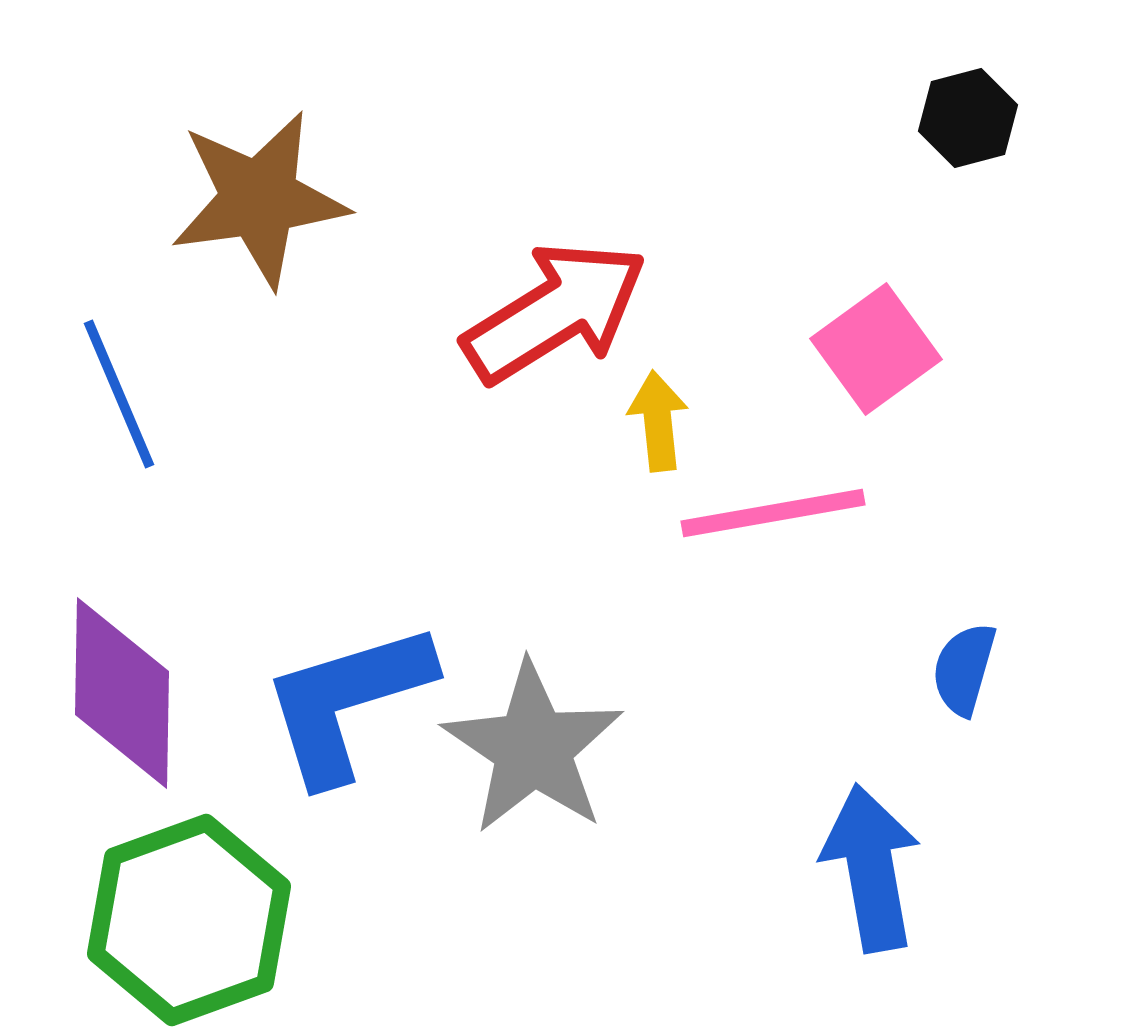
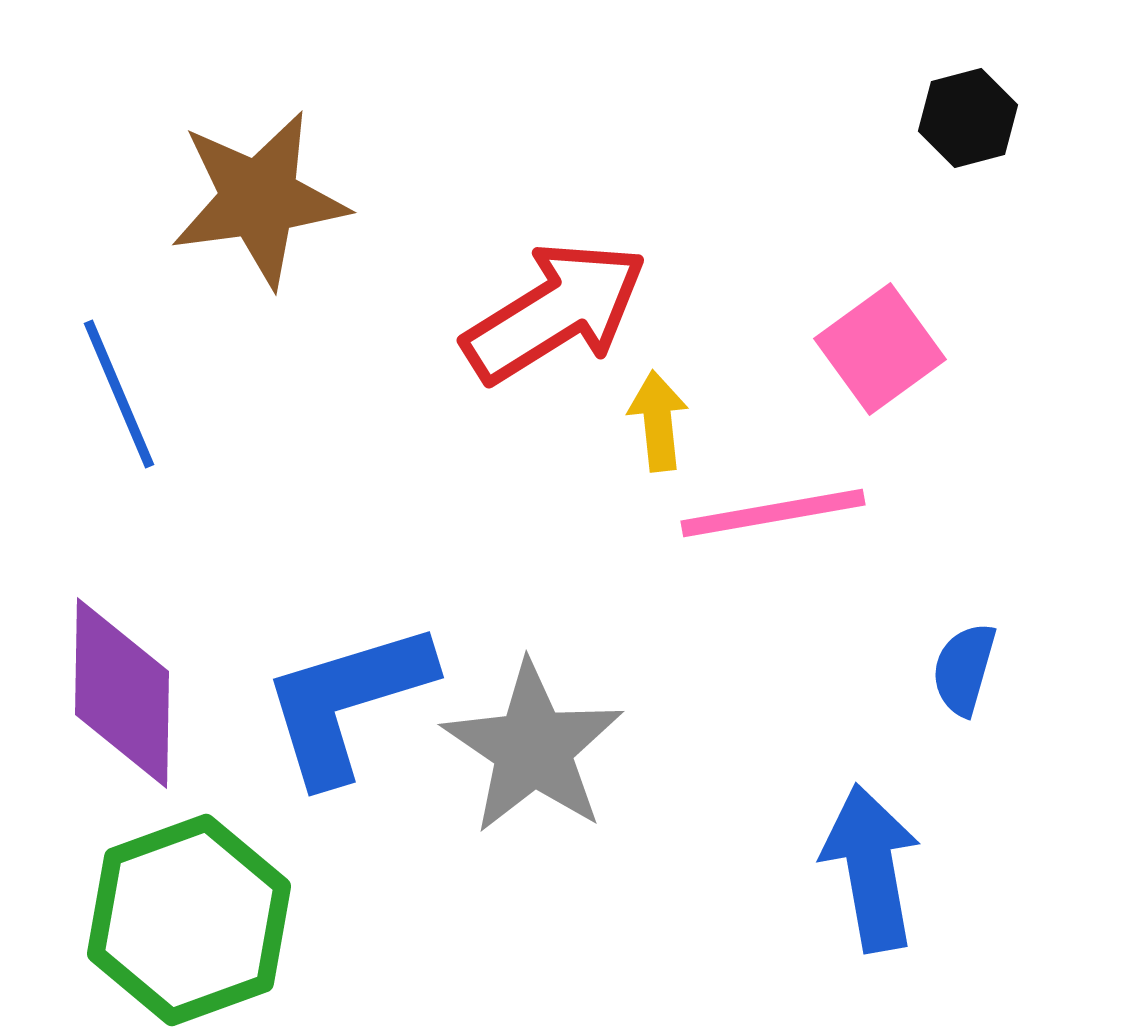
pink square: moved 4 px right
